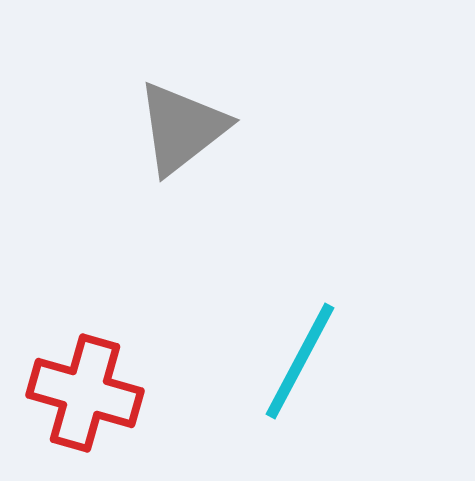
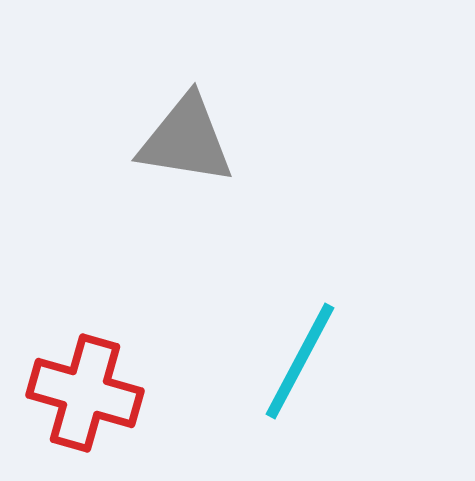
gray triangle: moved 4 px right, 12 px down; rotated 47 degrees clockwise
